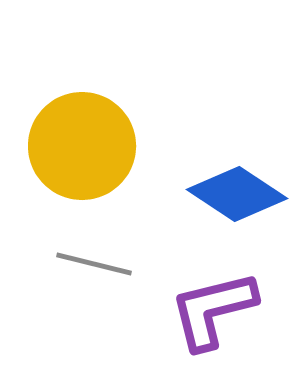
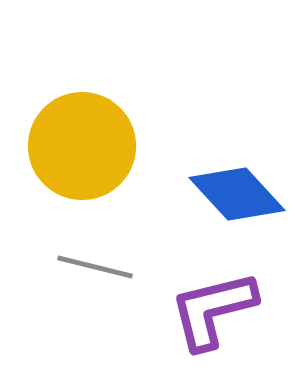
blue diamond: rotated 14 degrees clockwise
gray line: moved 1 px right, 3 px down
